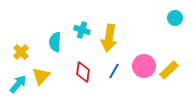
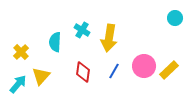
cyan cross: rotated 14 degrees clockwise
